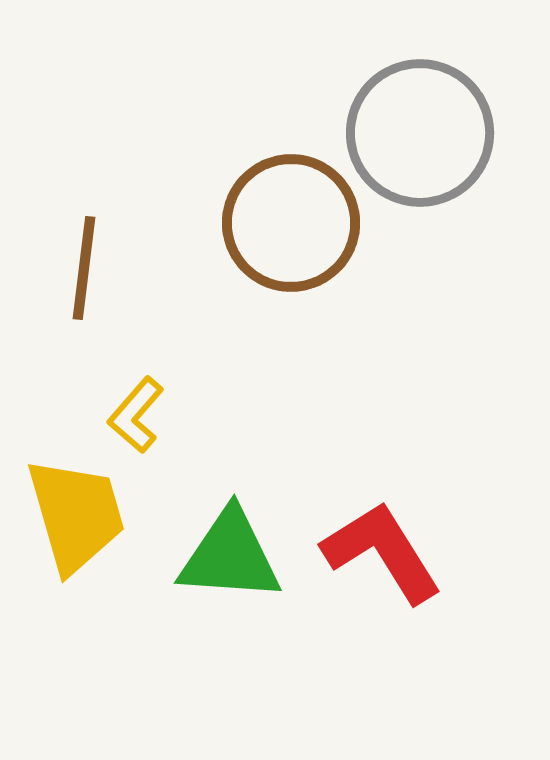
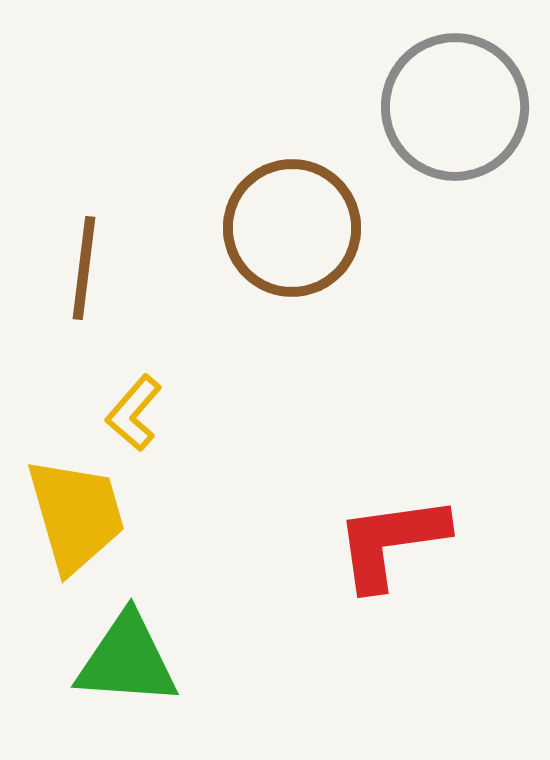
gray circle: moved 35 px right, 26 px up
brown circle: moved 1 px right, 5 px down
yellow L-shape: moved 2 px left, 2 px up
red L-shape: moved 9 px right, 10 px up; rotated 66 degrees counterclockwise
green triangle: moved 103 px left, 104 px down
